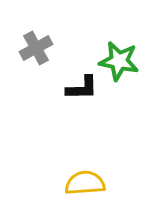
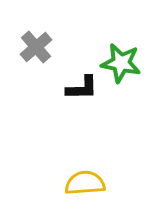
gray cross: moved 1 px up; rotated 12 degrees counterclockwise
green star: moved 2 px right, 2 px down
